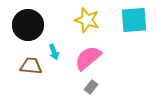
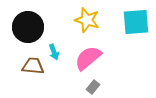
cyan square: moved 2 px right, 2 px down
black circle: moved 2 px down
brown trapezoid: moved 2 px right
gray rectangle: moved 2 px right
